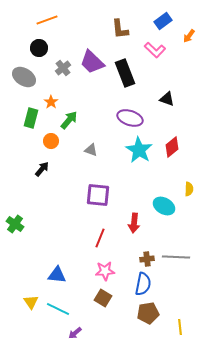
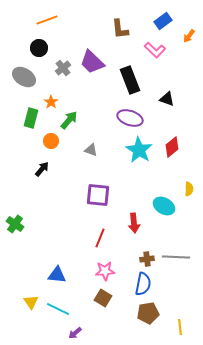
black rectangle: moved 5 px right, 7 px down
red arrow: rotated 12 degrees counterclockwise
